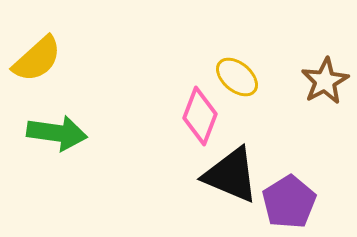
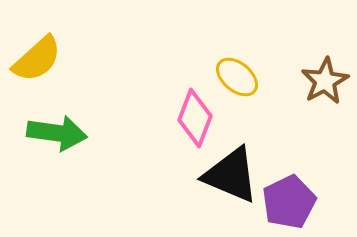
pink diamond: moved 5 px left, 2 px down
purple pentagon: rotated 6 degrees clockwise
